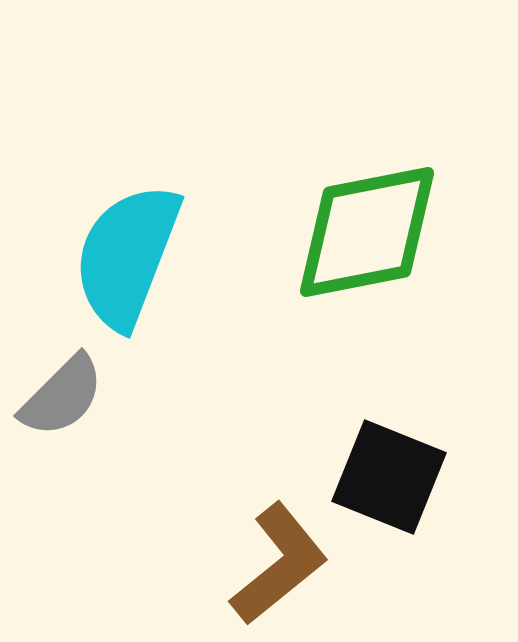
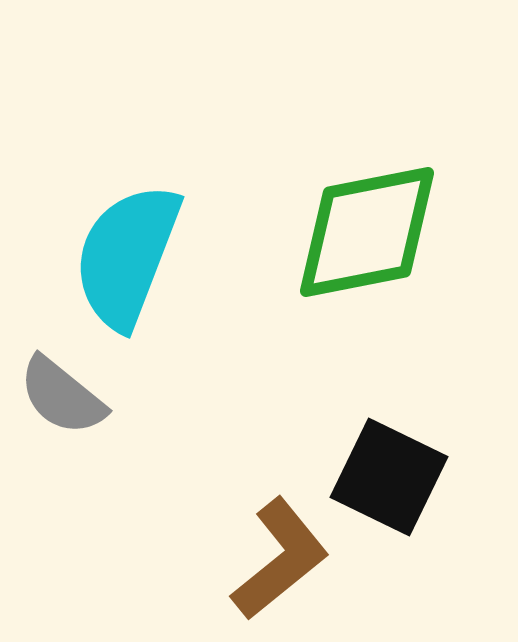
gray semicircle: rotated 84 degrees clockwise
black square: rotated 4 degrees clockwise
brown L-shape: moved 1 px right, 5 px up
